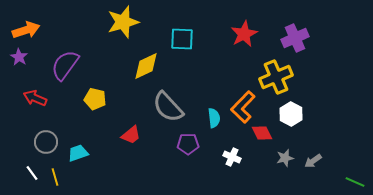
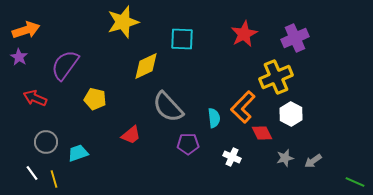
yellow line: moved 1 px left, 2 px down
